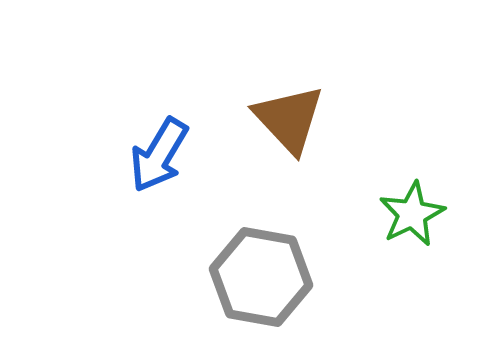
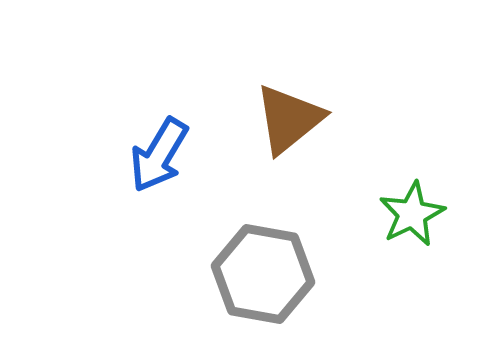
brown triangle: rotated 34 degrees clockwise
gray hexagon: moved 2 px right, 3 px up
